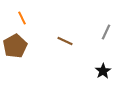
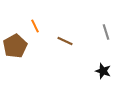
orange line: moved 13 px right, 8 px down
gray line: rotated 42 degrees counterclockwise
black star: rotated 21 degrees counterclockwise
